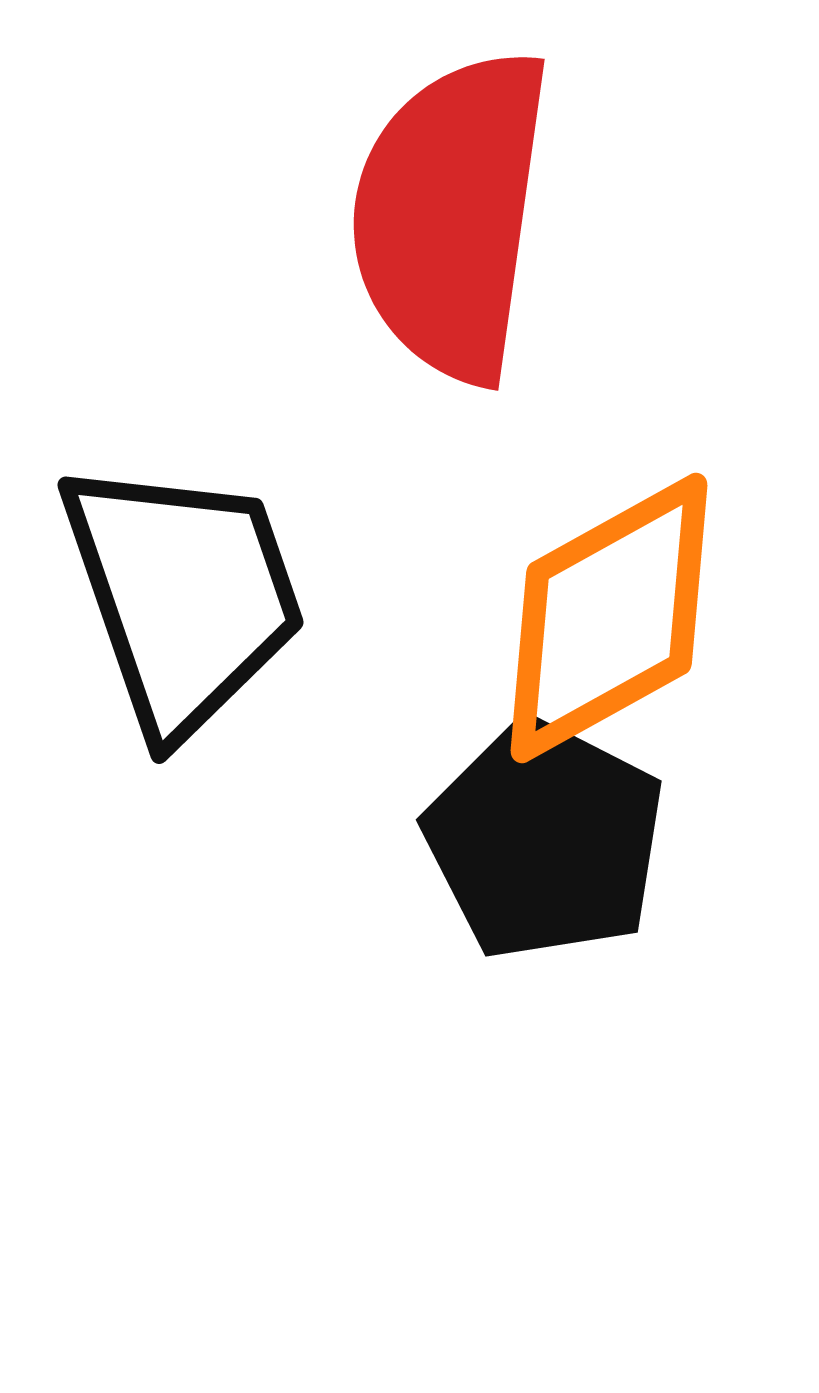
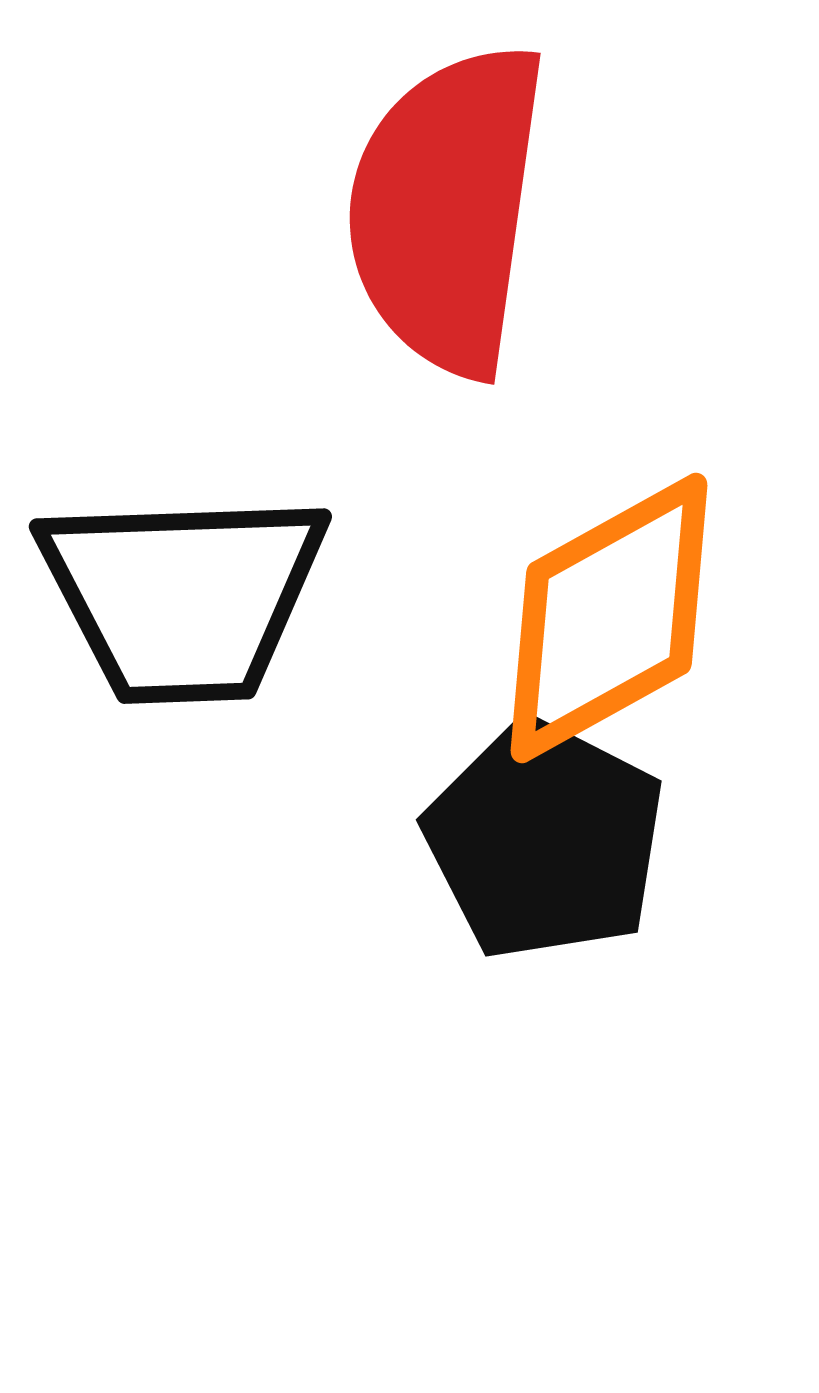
red semicircle: moved 4 px left, 6 px up
black trapezoid: rotated 107 degrees clockwise
